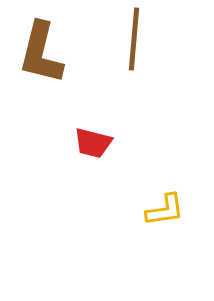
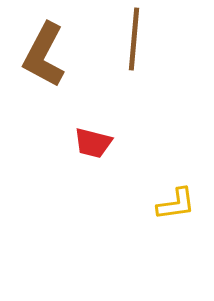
brown L-shape: moved 3 px right, 2 px down; rotated 14 degrees clockwise
yellow L-shape: moved 11 px right, 6 px up
